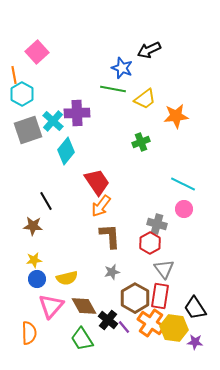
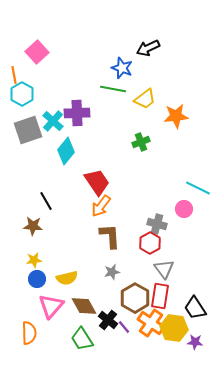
black arrow: moved 1 px left, 2 px up
cyan line: moved 15 px right, 4 px down
